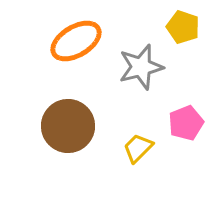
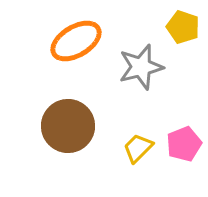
pink pentagon: moved 2 px left, 21 px down
